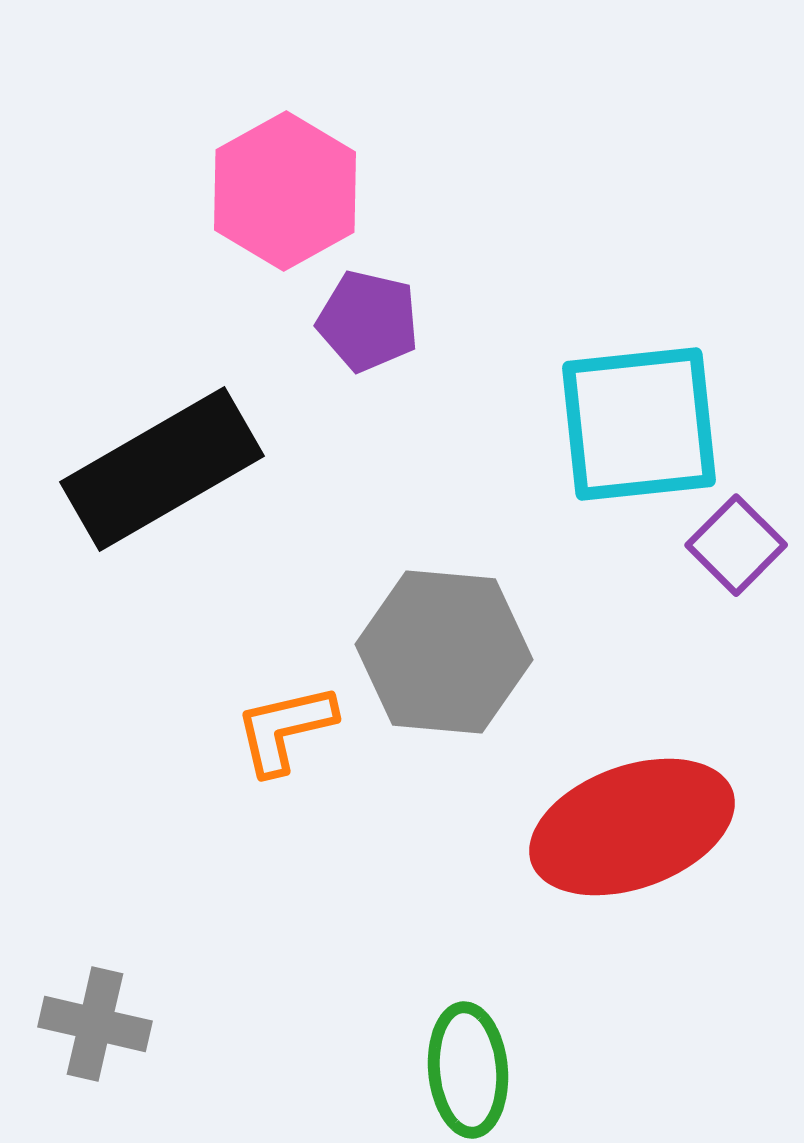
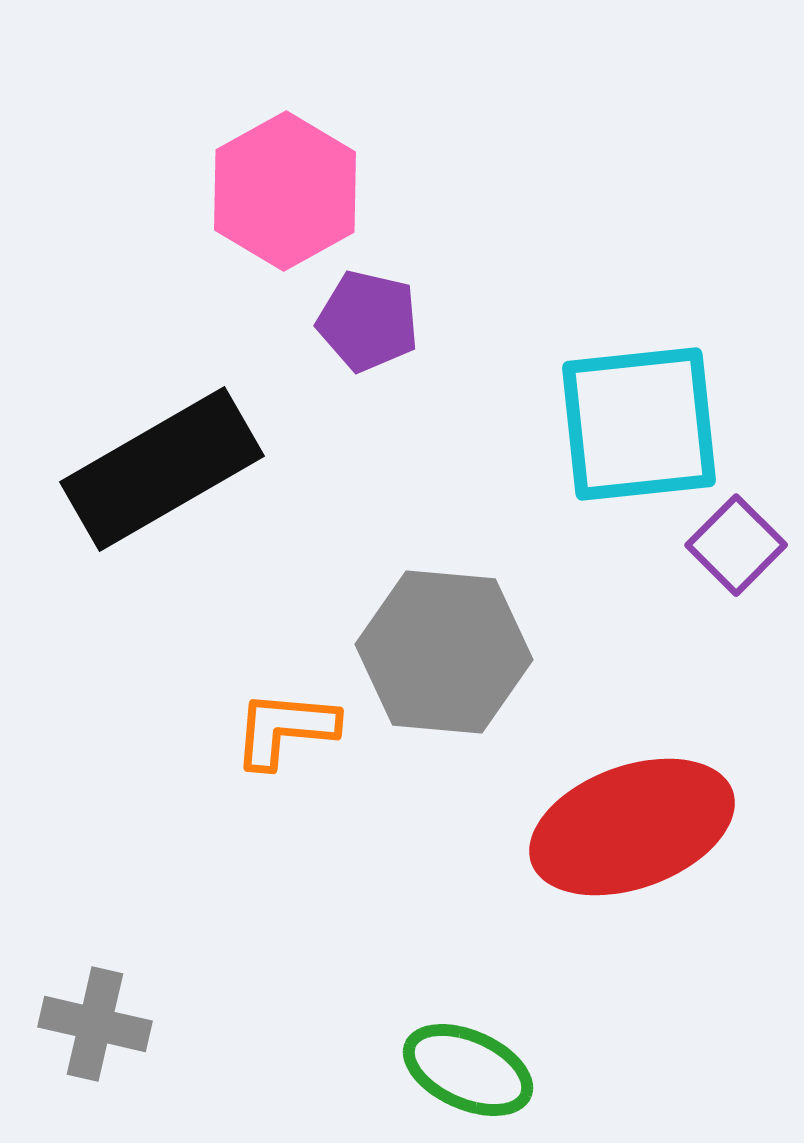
orange L-shape: rotated 18 degrees clockwise
green ellipse: rotated 61 degrees counterclockwise
